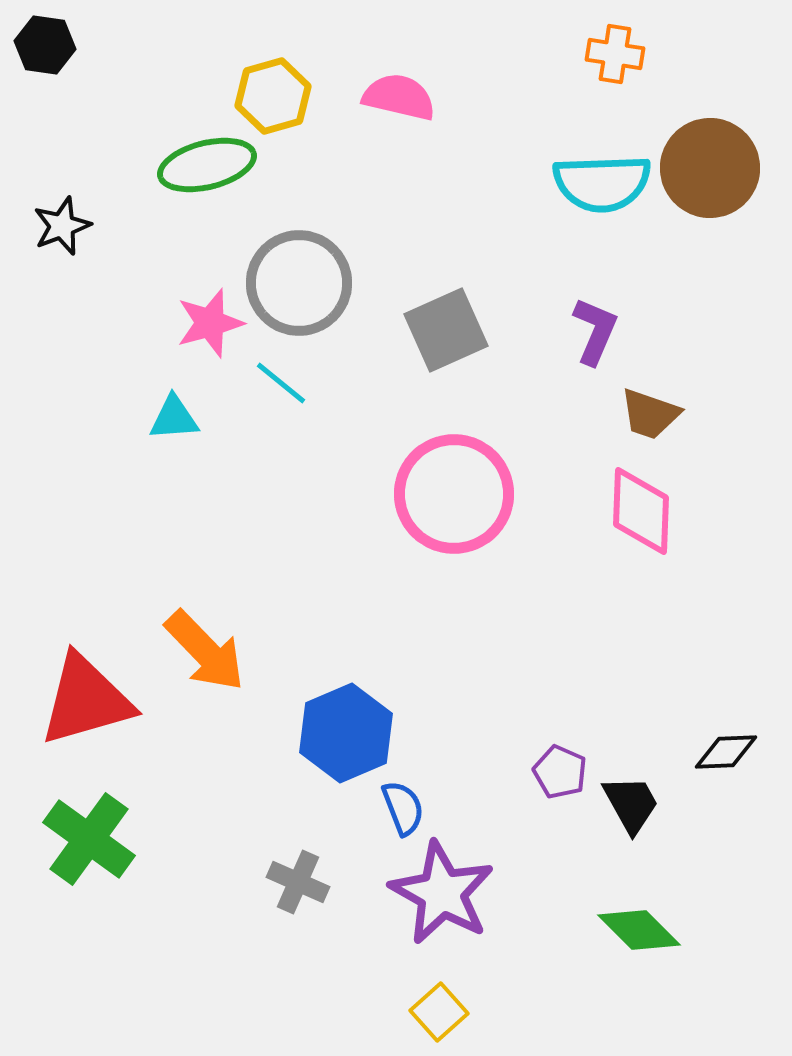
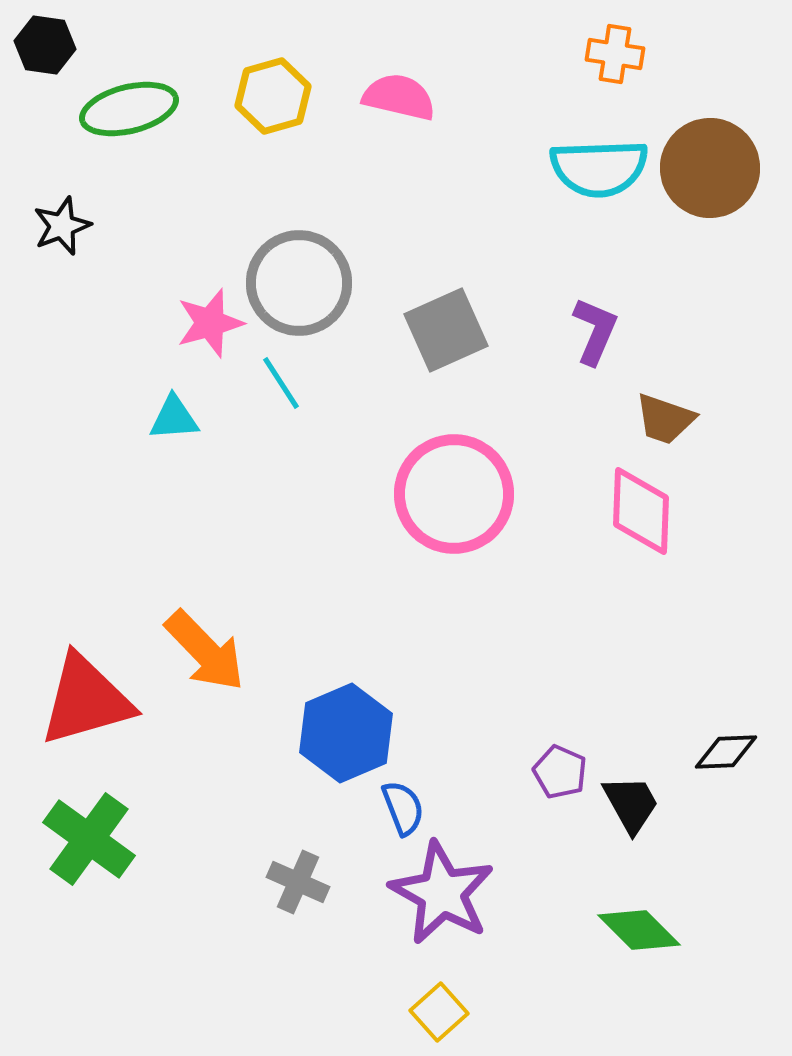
green ellipse: moved 78 px left, 56 px up
cyan semicircle: moved 3 px left, 15 px up
cyan line: rotated 18 degrees clockwise
brown trapezoid: moved 15 px right, 5 px down
